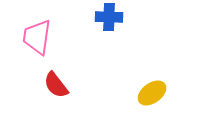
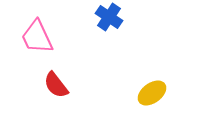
blue cross: rotated 32 degrees clockwise
pink trapezoid: rotated 33 degrees counterclockwise
